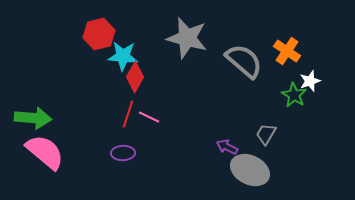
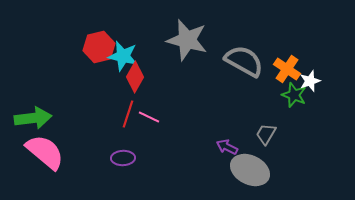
red hexagon: moved 13 px down
gray star: moved 2 px down
orange cross: moved 18 px down
cyan star: rotated 8 degrees clockwise
gray semicircle: rotated 12 degrees counterclockwise
green star: rotated 10 degrees counterclockwise
green arrow: rotated 12 degrees counterclockwise
purple ellipse: moved 5 px down
